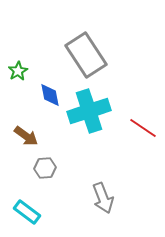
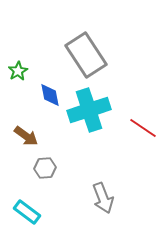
cyan cross: moved 1 px up
